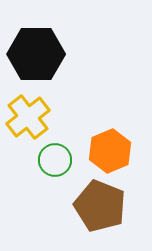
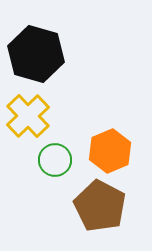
black hexagon: rotated 16 degrees clockwise
yellow cross: moved 1 px up; rotated 6 degrees counterclockwise
brown pentagon: rotated 6 degrees clockwise
